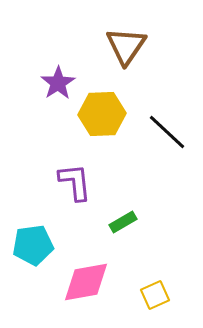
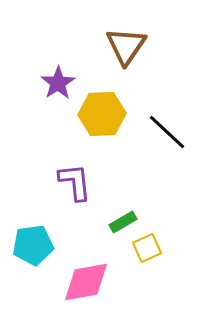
yellow square: moved 8 px left, 47 px up
